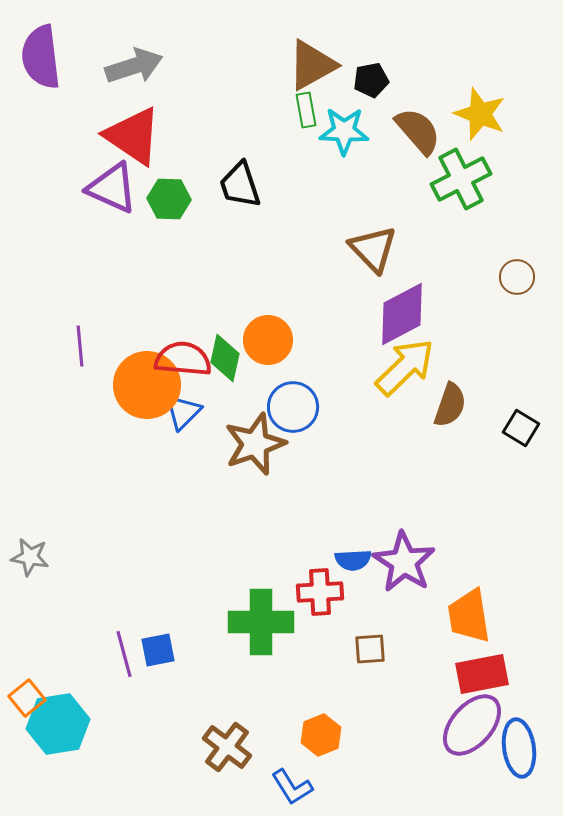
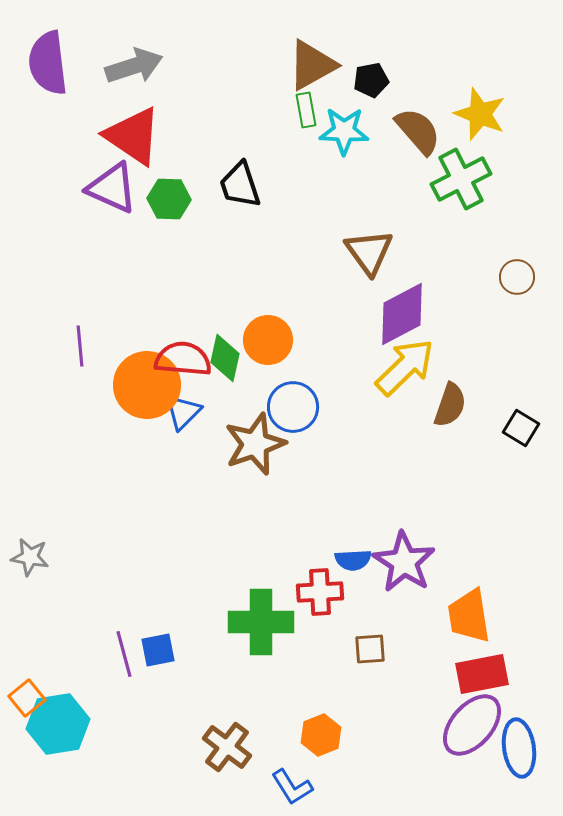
purple semicircle at (41, 57): moved 7 px right, 6 px down
brown triangle at (373, 249): moved 4 px left, 3 px down; rotated 8 degrees clockwise
